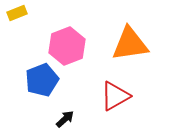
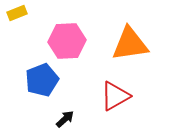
pink hexagon: moved 5 px up; rotated 18 degrees clockwise
